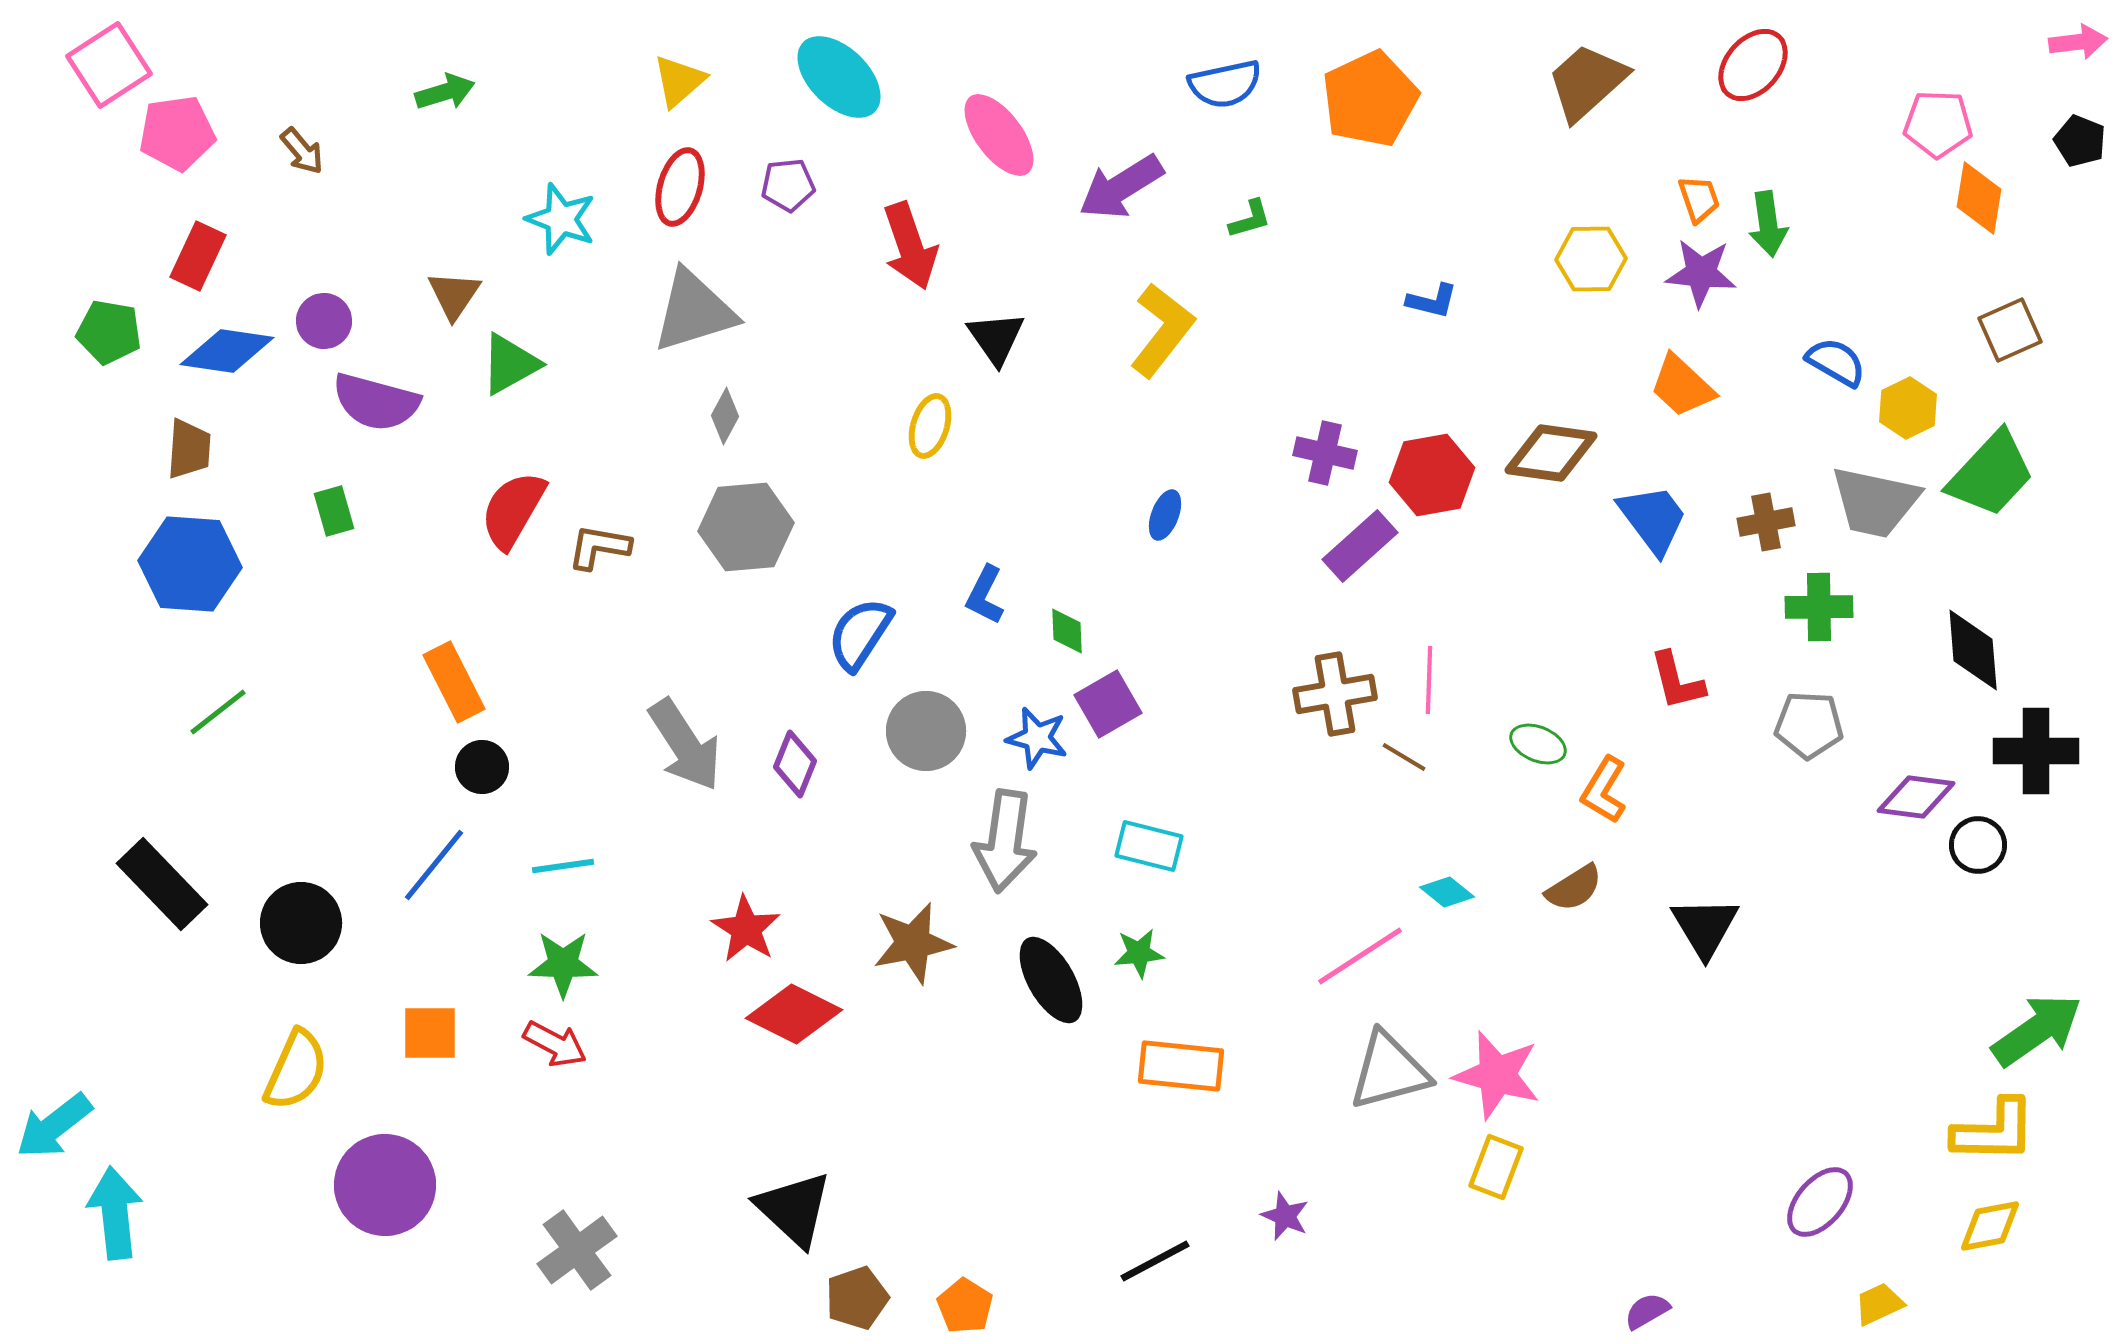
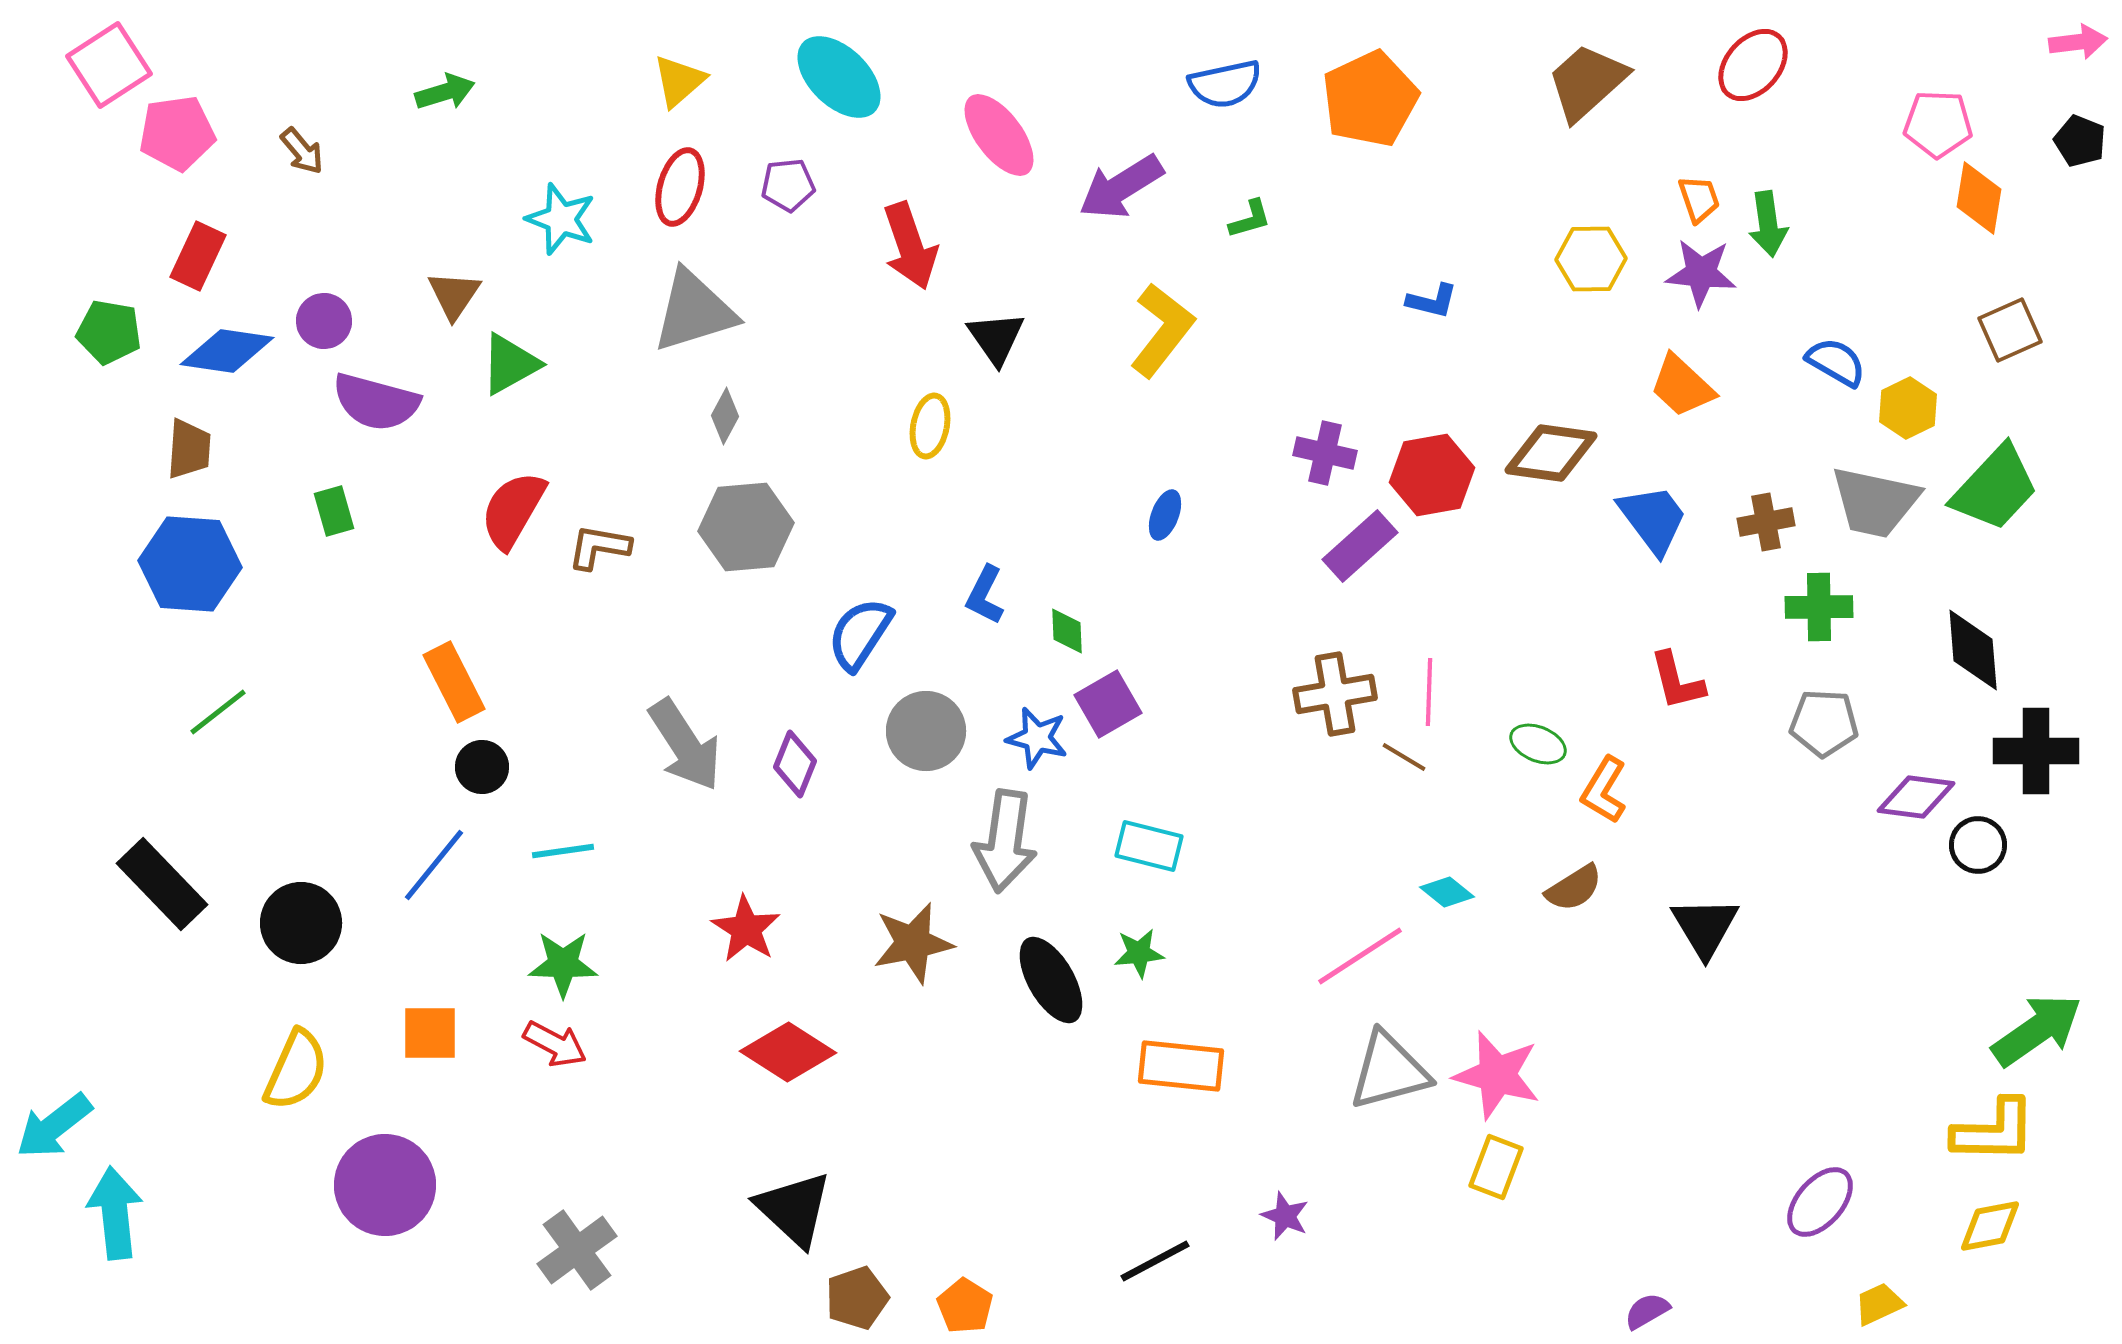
yellow ellipse at (930, 426): rotated 6 degrees counterclockwise
green trapezoid at (1991, 474): moved 4 px right, 14 px down
pink line at (1429, 680): moved 12 px down
gray pentagon at (1809, 725): moved 15 px right, 2 px up
cyan line at (563, 866): moved 15 px up
red diamond at (794, 1014): moved 6 px left, 38 px down; rotated 6 degrees clockwise
